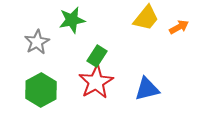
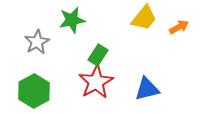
yellow trapezoid: moved 2 px left
green rectangle: moved 1 px right, 1 px up
green hexagon: moved 7 px left, 1 px down
